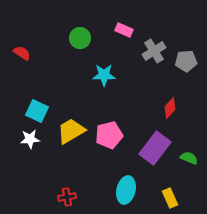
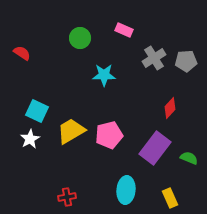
gray cross: moved 7 px down
white star: rotated 24 degrees counterclockwise
cyan ellipse: rotated 8 degrees counterclockwise
